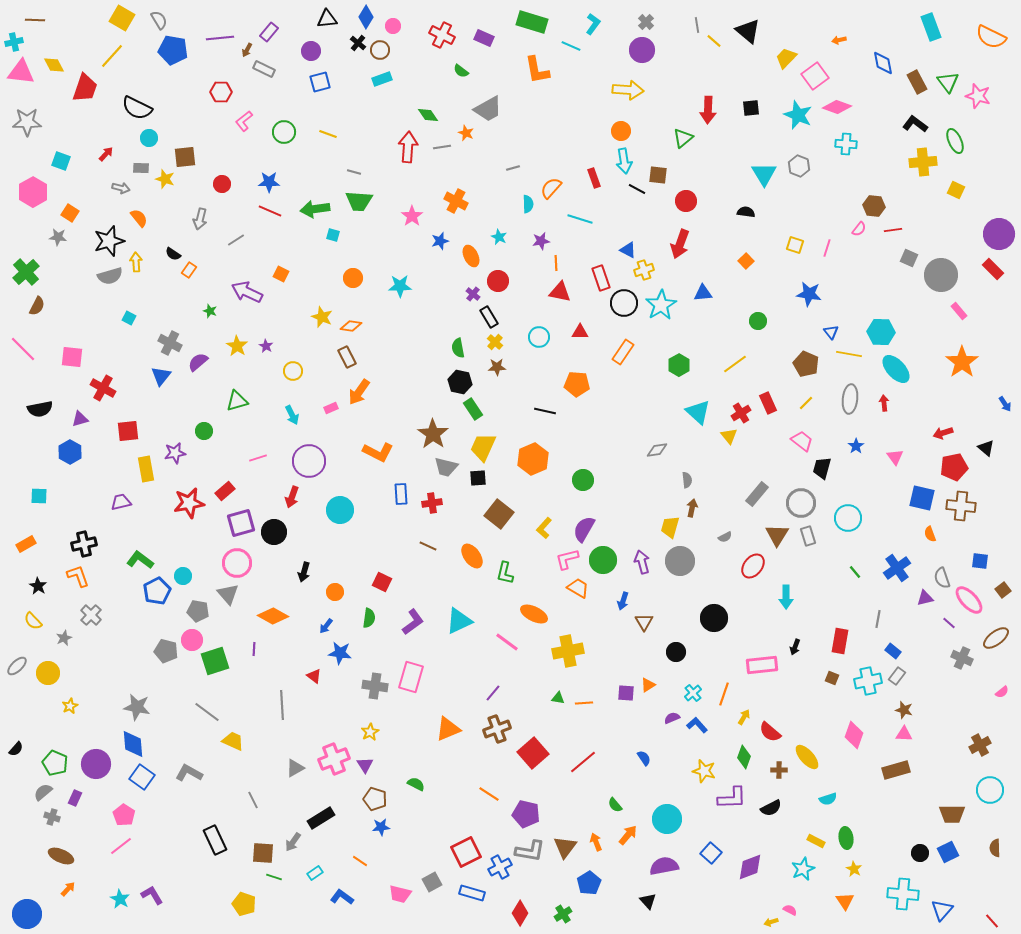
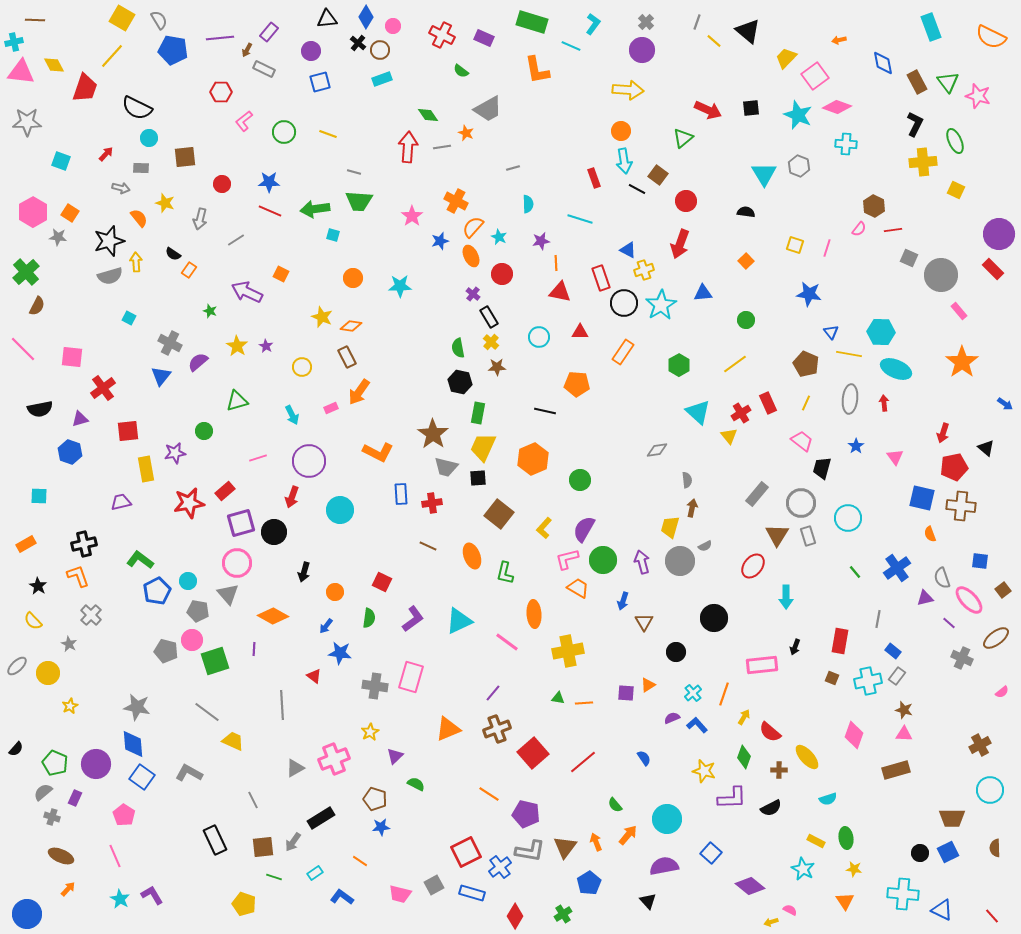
gray line at (697, 25): moved 3 px up; rotated 28 degrees clockwise
red arrow at (708, 110): rotated 68 degrees counterclockwise
black L-shape at (915, 124): rotated 80 degrees clockwise
brown square at (658, 175): rotated 30 degrees clockwise
yellow star at (165, 179): moved 24 px down
orange semicircle at (551, 188): moved 78 px left, 39 px down
pink hexagon at (33, 192): moved 20 px down
brown hexagon at (874, 206): rotated 20 degrees clockwise
red circle at (498, 281): moved 4 px right, 7 px up
green circle at (758, 321): moved 12 px left, 1 px up
yellow cross at (495, 342): moved 4 px left
cyan ellipse at (896, 369): rotated 24 degrees counterclockwise
yellow circle at (293, 371): moved 9 px right, 4 px up
red cross at (103, 388): rotated 25 degrees clockwise
yellow line at (806, 403): rotated 21 degrees counterclockwise
blue arrow at (1005, 404): rotated 21 degrees counterclockwise
green rectangle at (473, 409): moved 5 px right, 4 px down; rotated 45 degrees clockwise
red arrow at (943, 433): rotated 54 degrees counterclockwise
blue hexagon at (70, 452): rotated 10 degrees counterclockwise
green circle at (583, 480): moved 3 px left
gray semicircle at (725, 537): moved 20 px left, 9 px down
orange ellipse at (472, 556): rotated 15 degrees clockwise
cyan circle at (183, 576): moved 5 px right, 5 px down
orange ellipse at (534, 614): rotated 60 degrees clockwise
purple L-shape at (413, 622): moved 3 px up
gray star at (64, 638): moved 5 px right, 6 px down; rotated 21 degrees counterclockwise
purple triangle at (365, 765): moved 30 px right, 9 px up; rotated 18 degrees clockwise
brown trapezoid at (952, 814): moved 4 px down
pink line at (121, 846): moved 6 px left, 10 px down; rotated 75 degrees counterclockwise
brown square at (263, 853): moved 6 px up; rotated 10 degrees counterclockwise
blue cross at (500, 867): rotated 10 degrees counterclockwise
purple diamond at (750, 867): moved 19 px down; rotated 60 degrees clockwise
cyan star at (803, 869): rotated 20 degrees counterclockwise
yellow star at (854, 869): rotated 21 degrees counterclockwise
gray square at (432, 882): moved 2 px right, 3 px down
blue triangle at (942, 910): rotated 45 degrees counterclockwise
red diamond at (520, 913): moved 5 px left, 3 px down
red line at (992, 921): moved 5 px up
